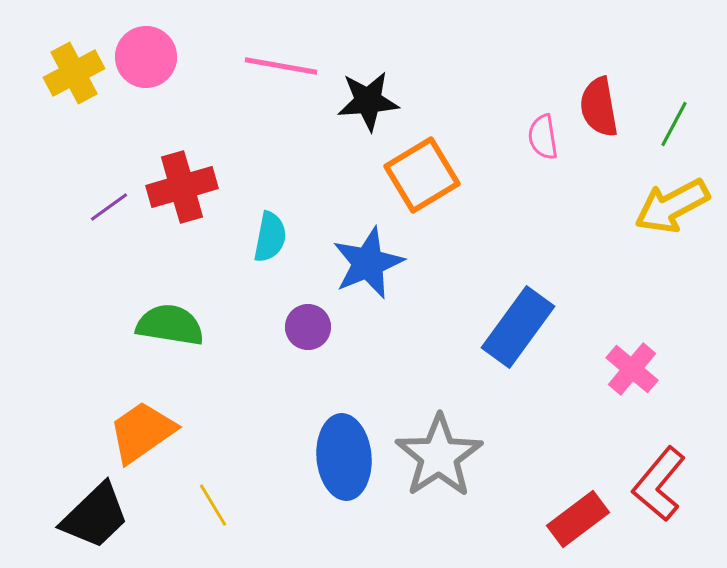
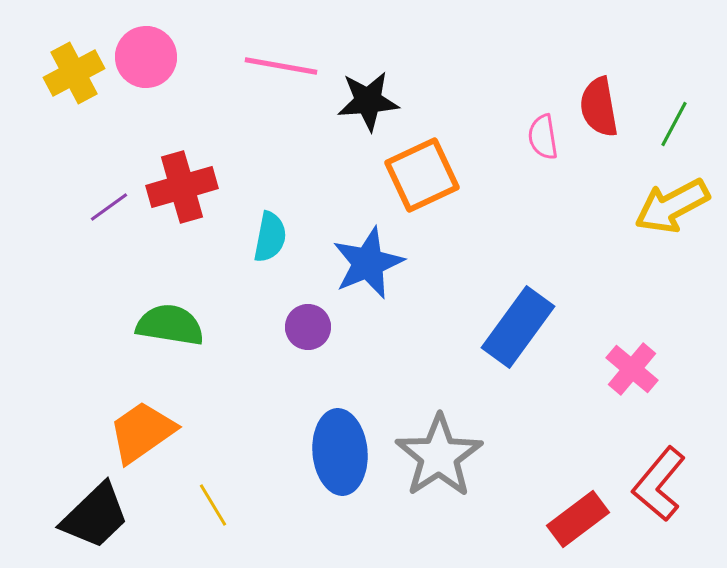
orange square: rotated 6 degrees clockwise
blue ellipse: moved 4 px left, 5 px up
